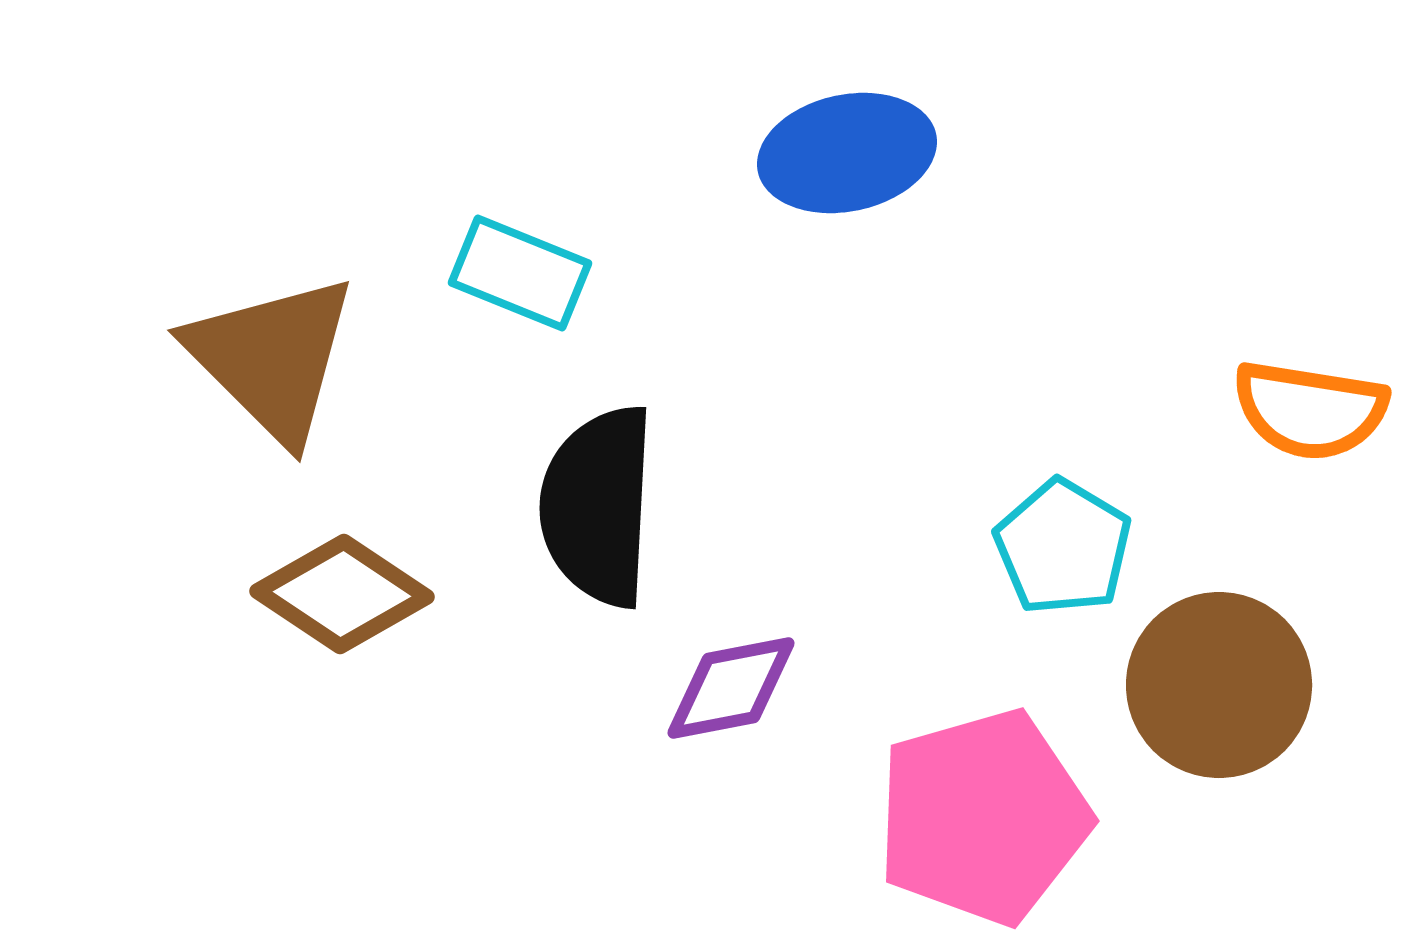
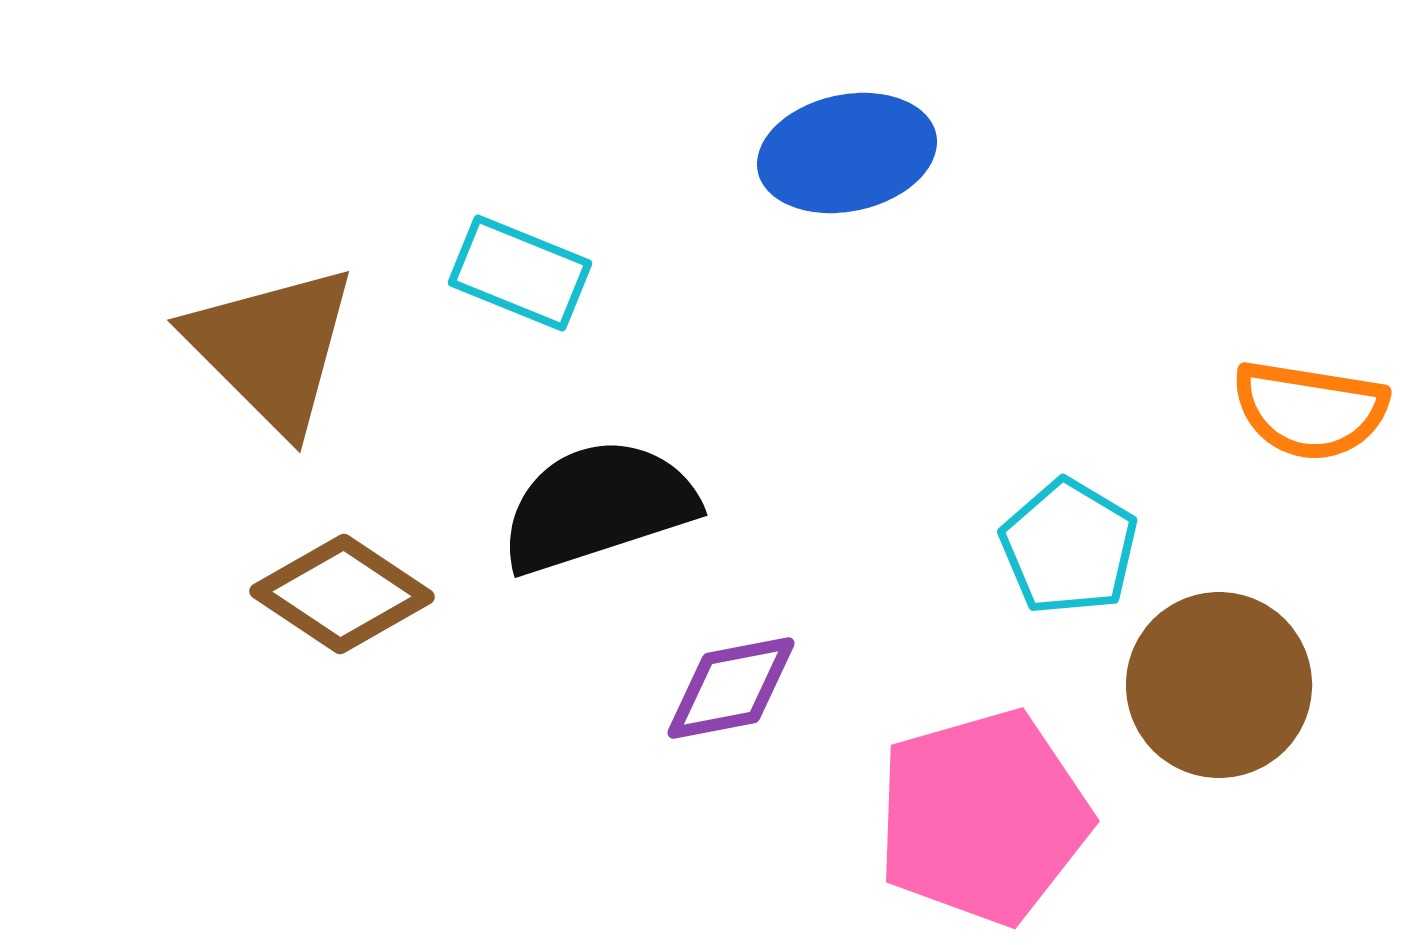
brown triangle: moved 10 px up
black semicircle: rotated 69 degrees clockwise
cyan pentagon: moved 6 px right
